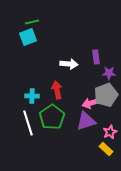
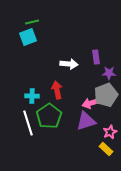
green pentagon: moved 3 px left, 1 px up
